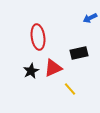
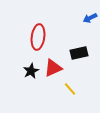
red ellipse: rotated 15 degrees clockwise
